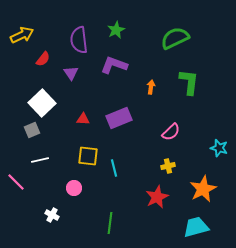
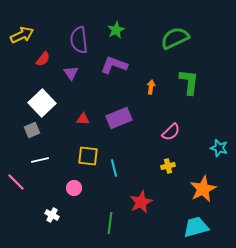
red star: moved 16 px left, 5 px down
